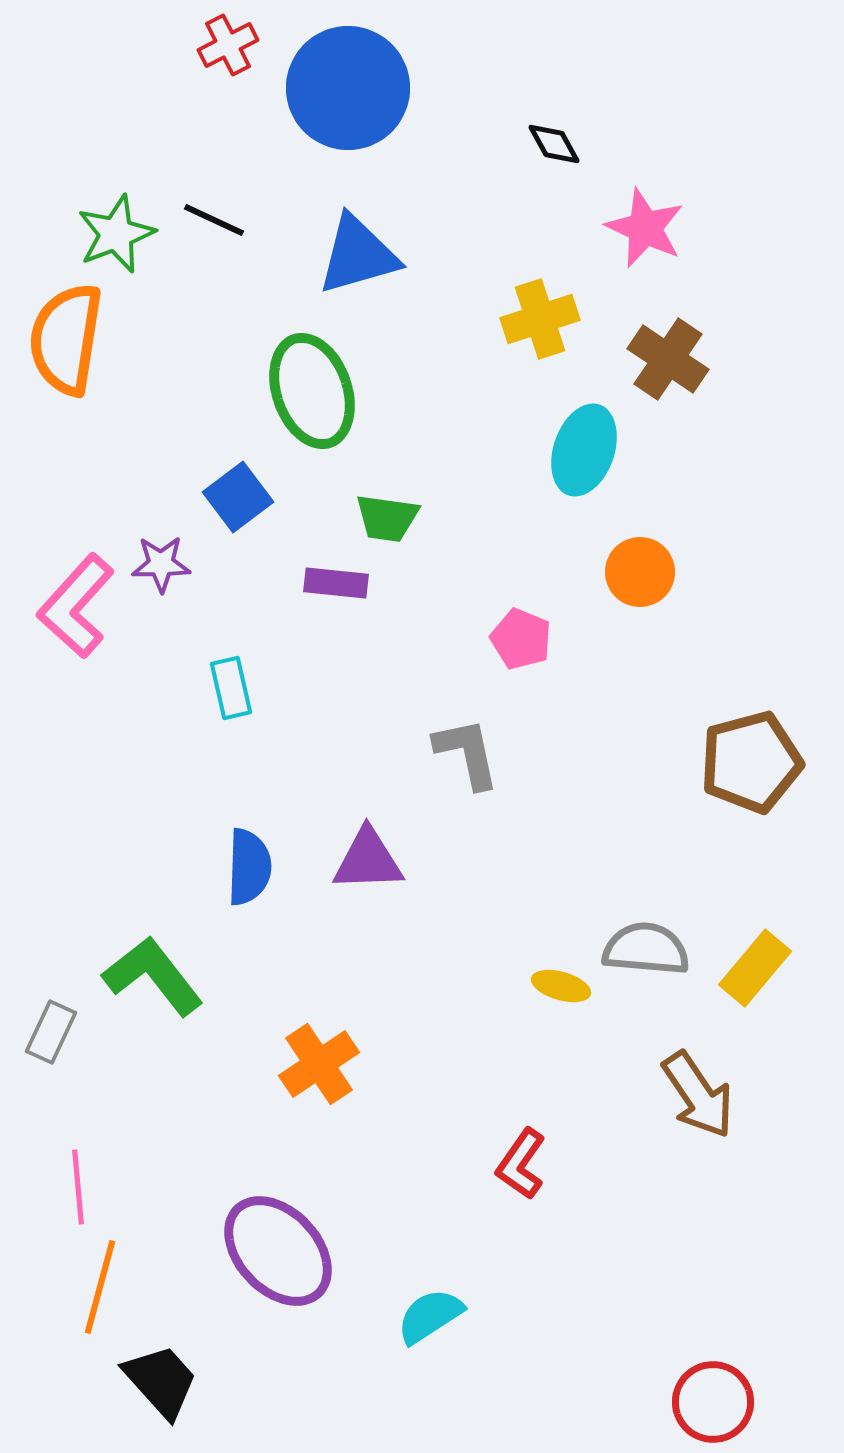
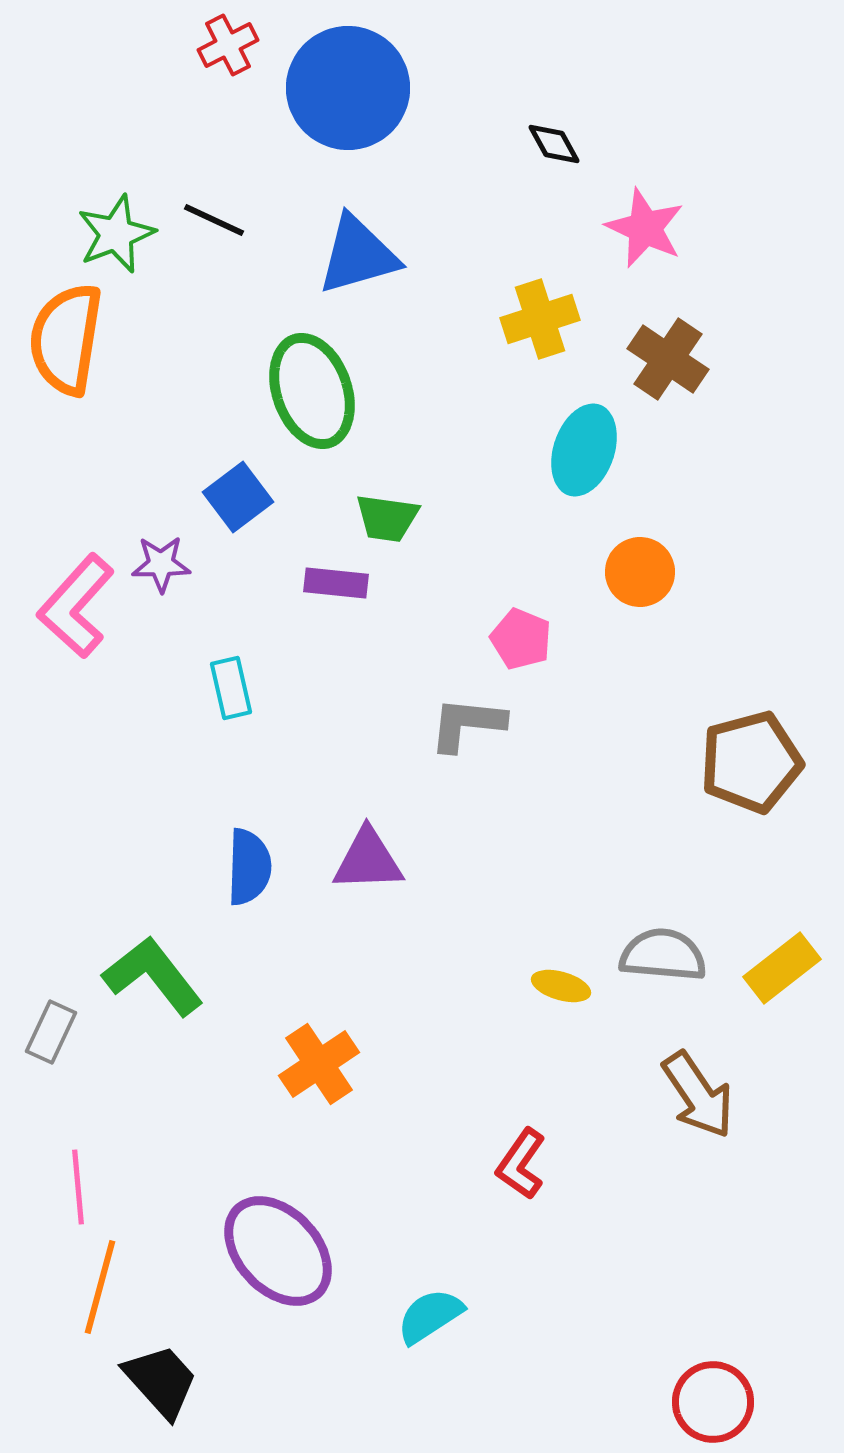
gray L-shape: moved 29 px up; rotated 72 degrees counterclockwise
gray semicircle: moved 17 px right, 6 px down
yellow rectangle: moved 27 px right; rotated 12 degrees clockwise
